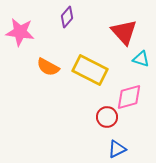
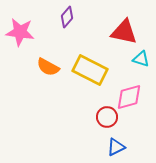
red triangle: rotated 36 degrees counterclockwise
blue triangle: moved 1 px left, 2 px up
